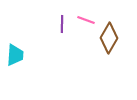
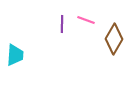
brown diamond: moved 5 px right, 1 px down
